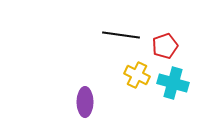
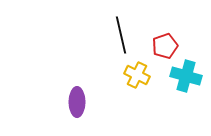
black line: rotated 69 degrees clockwise
cyan cross: moved 13 px right, 7 px up
purple ellipse: moved 8 px left
